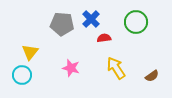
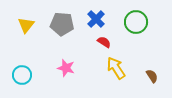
blue cross: moved 5 px right
red semicircle: moved 4 px down; rotated 40 degrees clockwise
yellow triangle: moved 4 px left, 27 px up
pink star: moved 5 px left
brown semicircle: rotated 88 degrees counterclockwise
